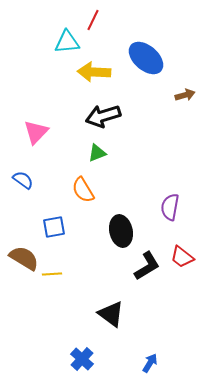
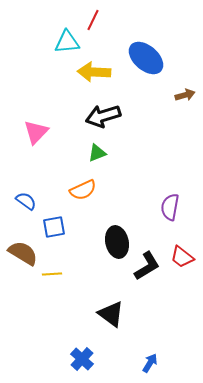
blue semicircle: moved 3 px right, 21 px down
orange semicircle: rotated 84 degrees counterclockwise
black ellipse: moved 4 px left, 11 px down
brown semicircle: moved 1 px left, 5 px up
